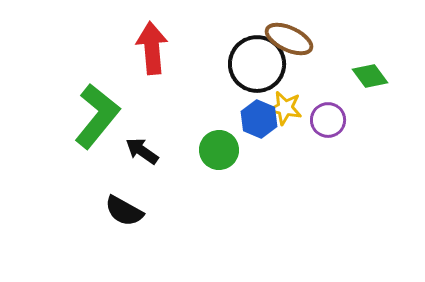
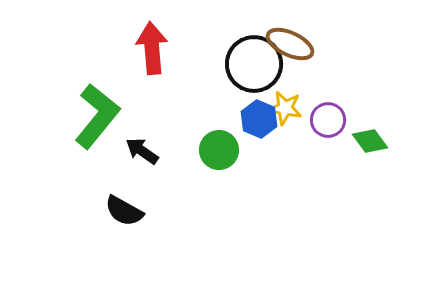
brown ellipse: moved 1 px right, 5 px down
black circle: moved 3 px left
green diamond: moved 65 px down
